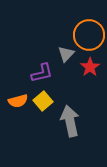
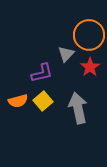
gray arrow: moved 8 px right, 13 px up
